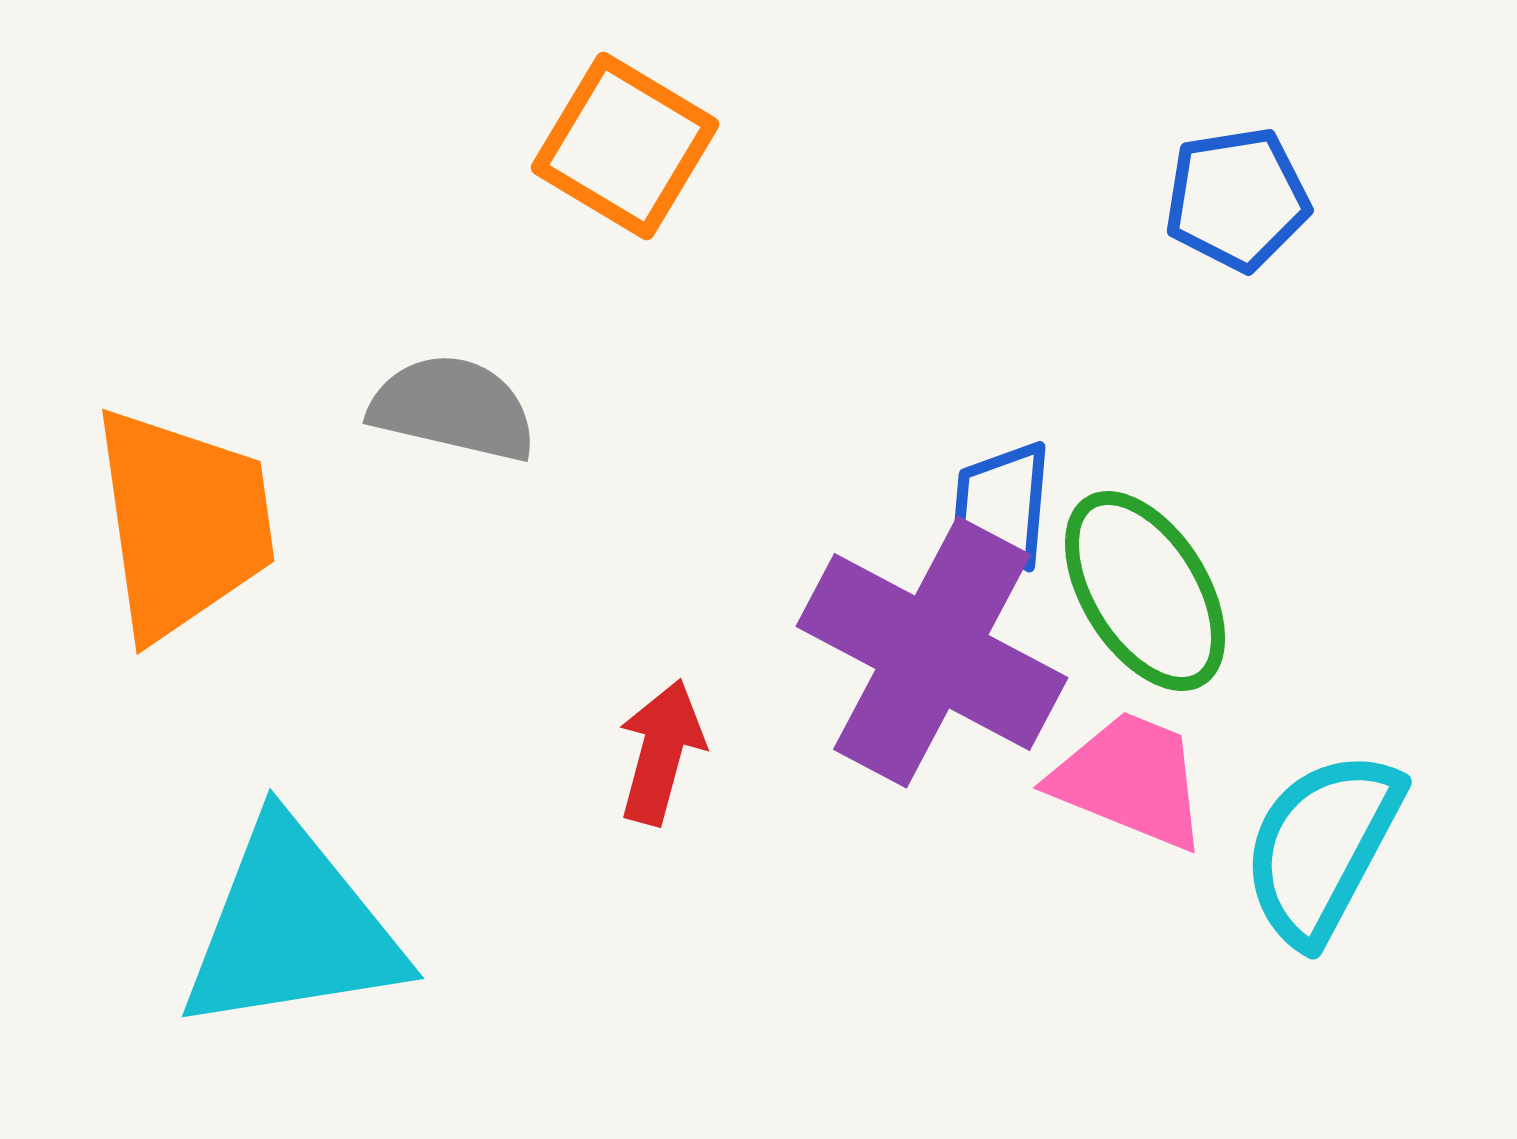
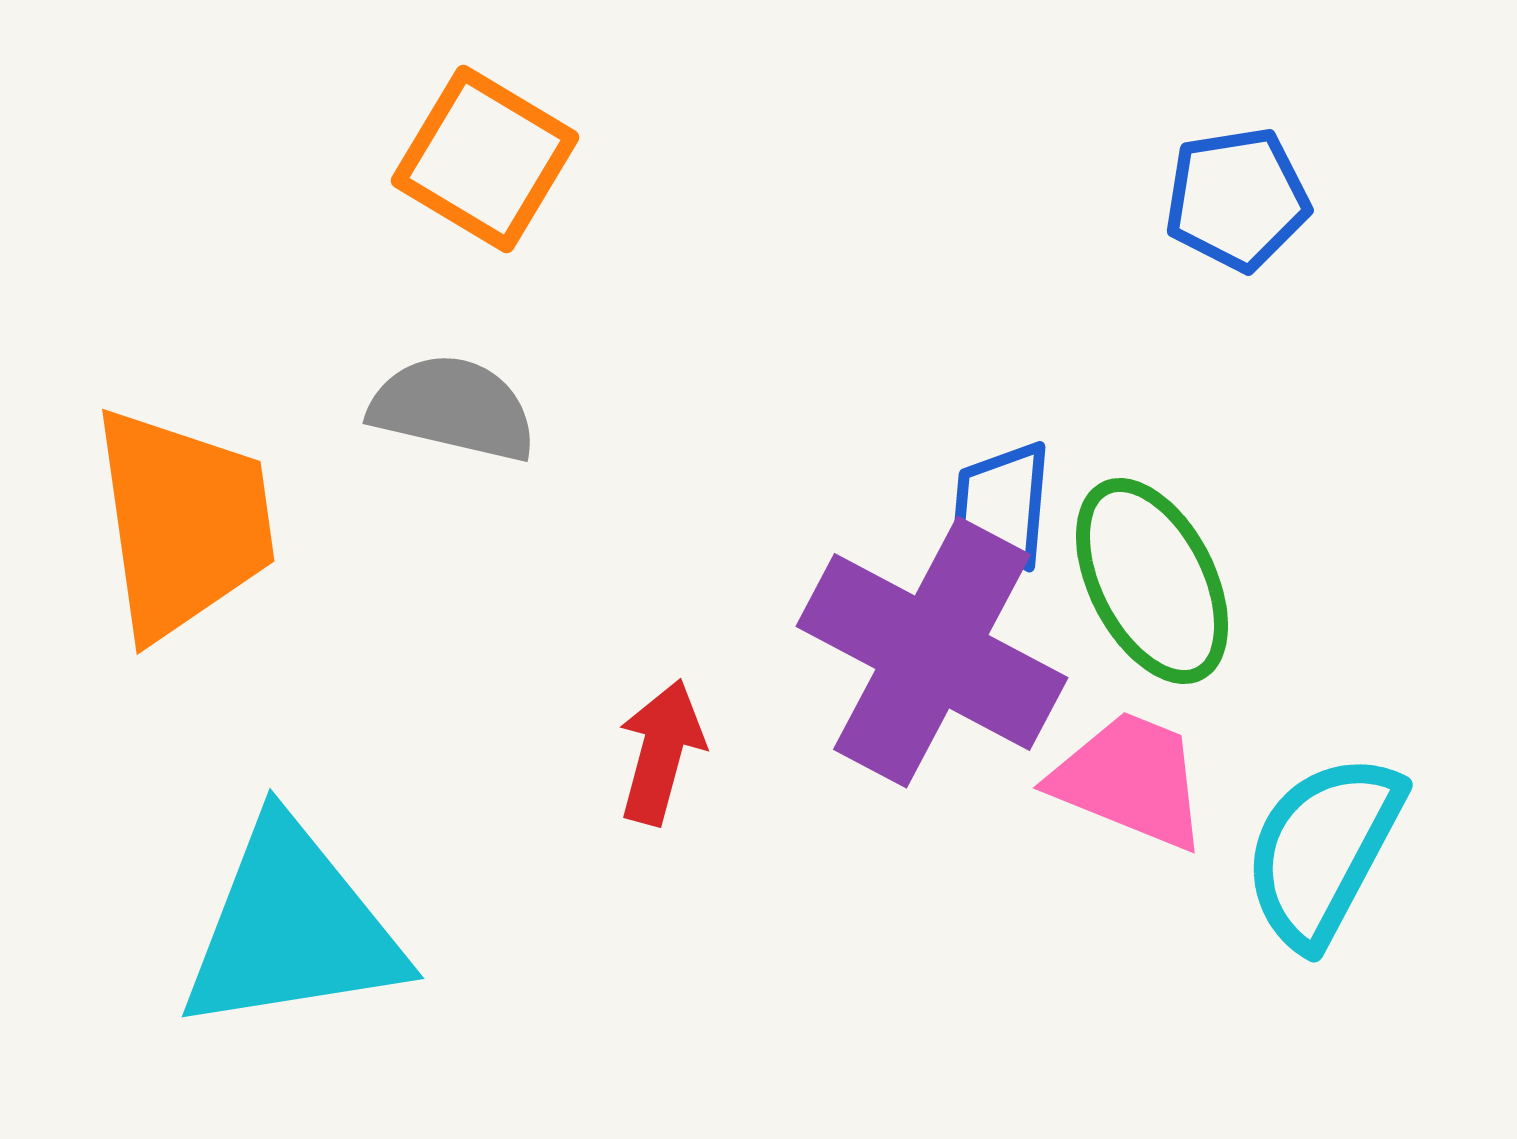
orange square: moved 140 px left, 13 px down
green ellipse: moved 7 px right, 10 px up; rotated 5 degrees clockwise
cyan semicircle: moved 1 px right, 3 px down
